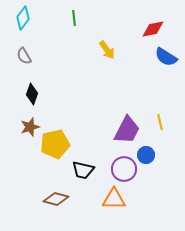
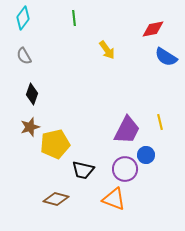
purple circle: moved 1 px right
orange triangle: rotated 20 degrees clockwise
